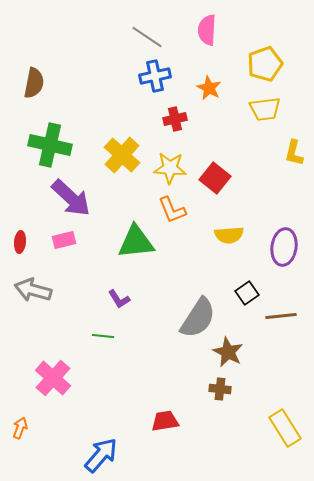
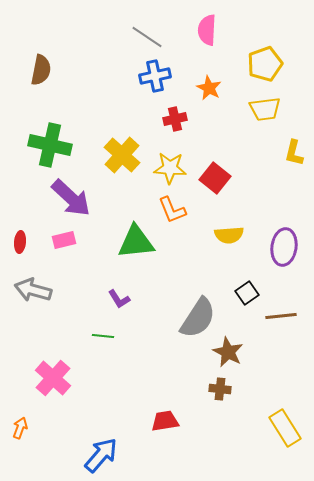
brown semicircle: moved 7 px right, 13 px up
